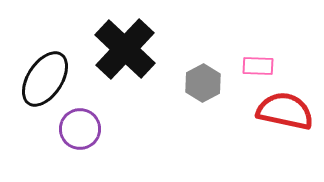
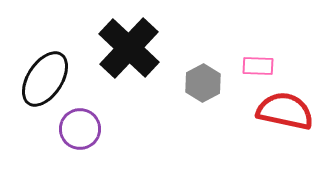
black cross: moved 4 px right, 1 px up
